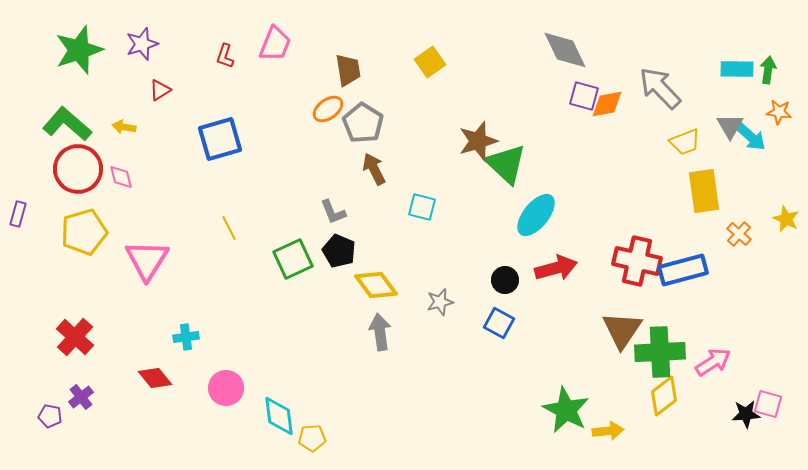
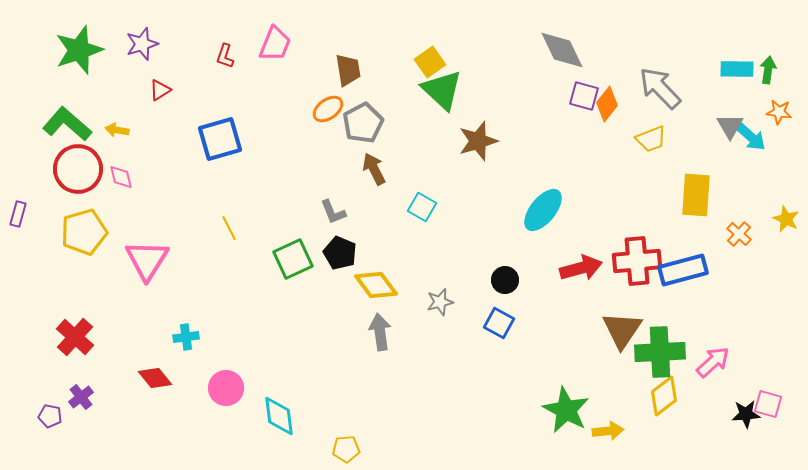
gray diamond at (565, 50): moved 3 px left
orange diamond at (607, 104): rotated 40 degrees counterclockwise
gray pentagon at (363, 123): rotated 12 degrees clockwise
yellow arrow at (124, 127): moved 7 px left, 3 px down
yellow trapezoid at (685, 142): moved 34 px left, 3 px up
green triangle at (506, 164): moved 64 px left, 74 px up
yellow rectangle at (704, 191): moved 8 px left, 4 px down; rotated 12 degrees clockwise
cyan square at (422, 207): rotated 16 degrees clockwise
cyan ellipse at (536, 215): moved 7 px right, 5 px up
black pentagon at (339, 251): moved 1 px right, 2 px down
red cross at (637, 261): rotated 18 degrees counterclockwise
red arrow at (556, 268): moved 25 px right
pink arrow at (713, 362): rotated 9 degrees counterclockwise
yellow pentagon at (312, 438): moved 34 px right, 11 px down
